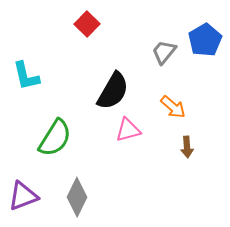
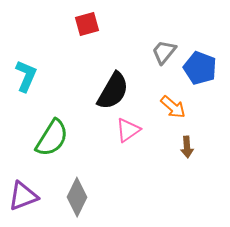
red square: rotated 30 degrees clockwise
blue pentagon: moved 5 px left, 28 px down; rotated 20 degrees counterclockwise
cyan L-shape: rotated 144 degrees counterclockwise
pink triangle: rotated 20 degrees counterclockwise
green semicircle: moved 3 px left
